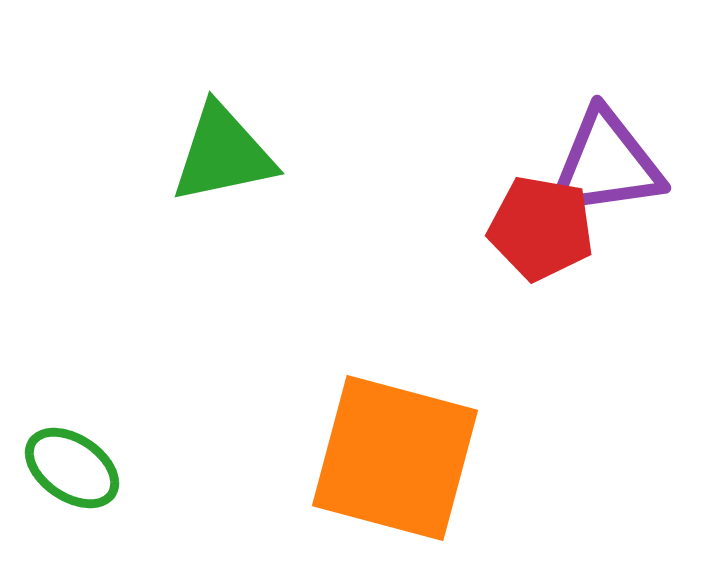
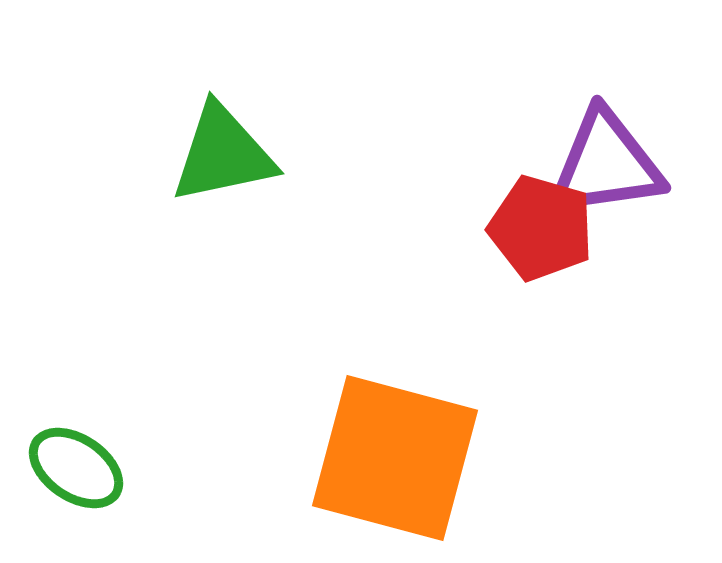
red pentagon: rotated 6 degrees clockwise
green ellipse: moved 4 px right
